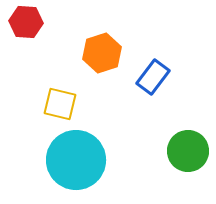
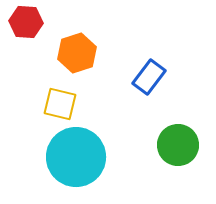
orange hexagon: moved 25 px left
blue rectangle: moved 4 px left
green circle: moved 10 px left, 6 px up
cyan circle: moved 3 px up
